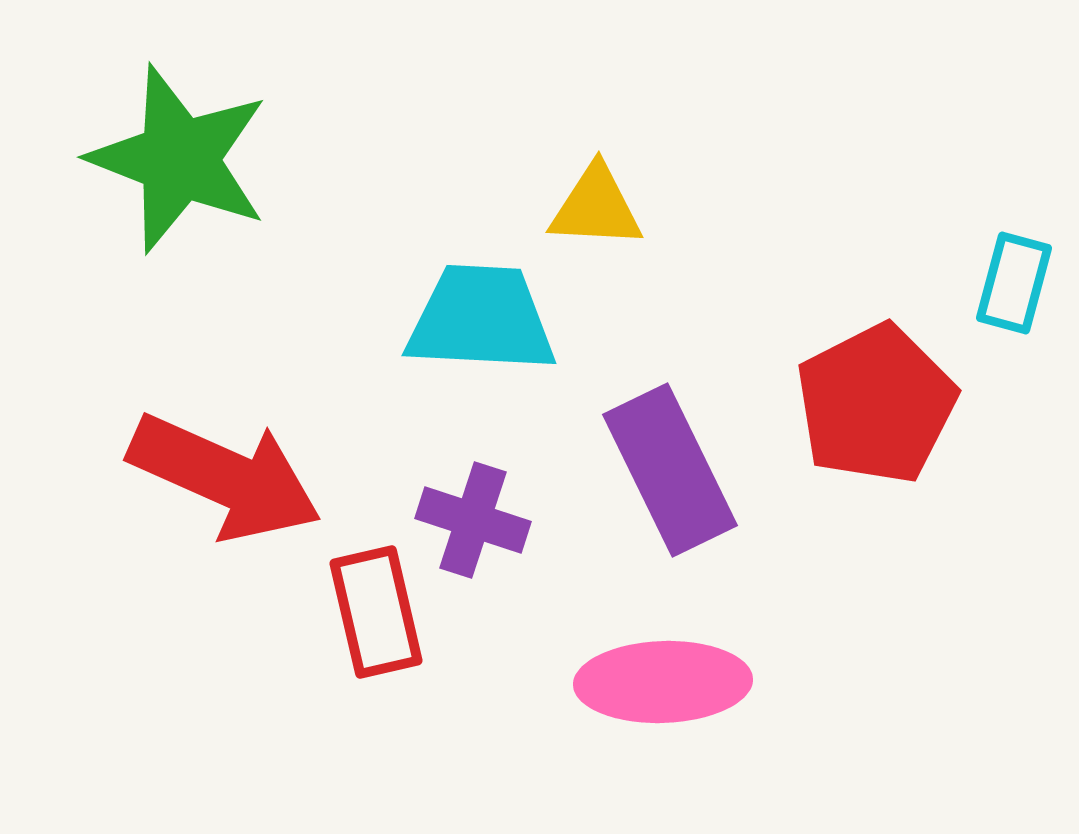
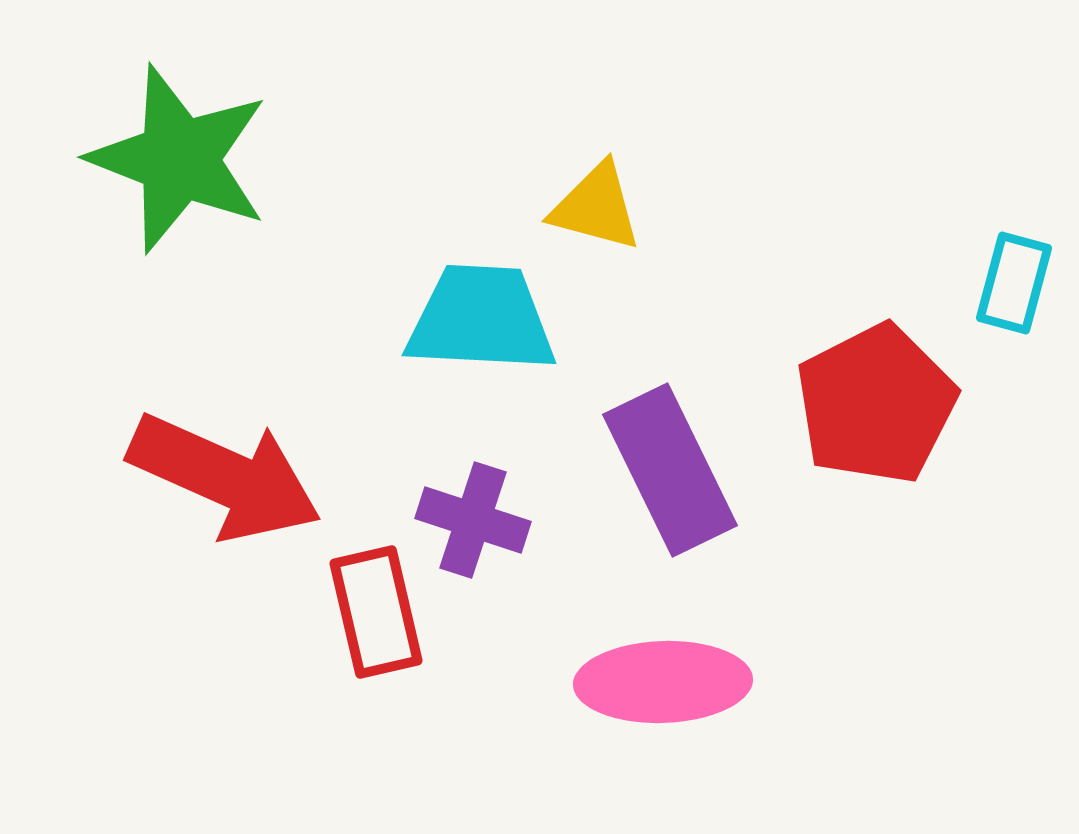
yellow triangle: rotated 12 degrees clockwise
